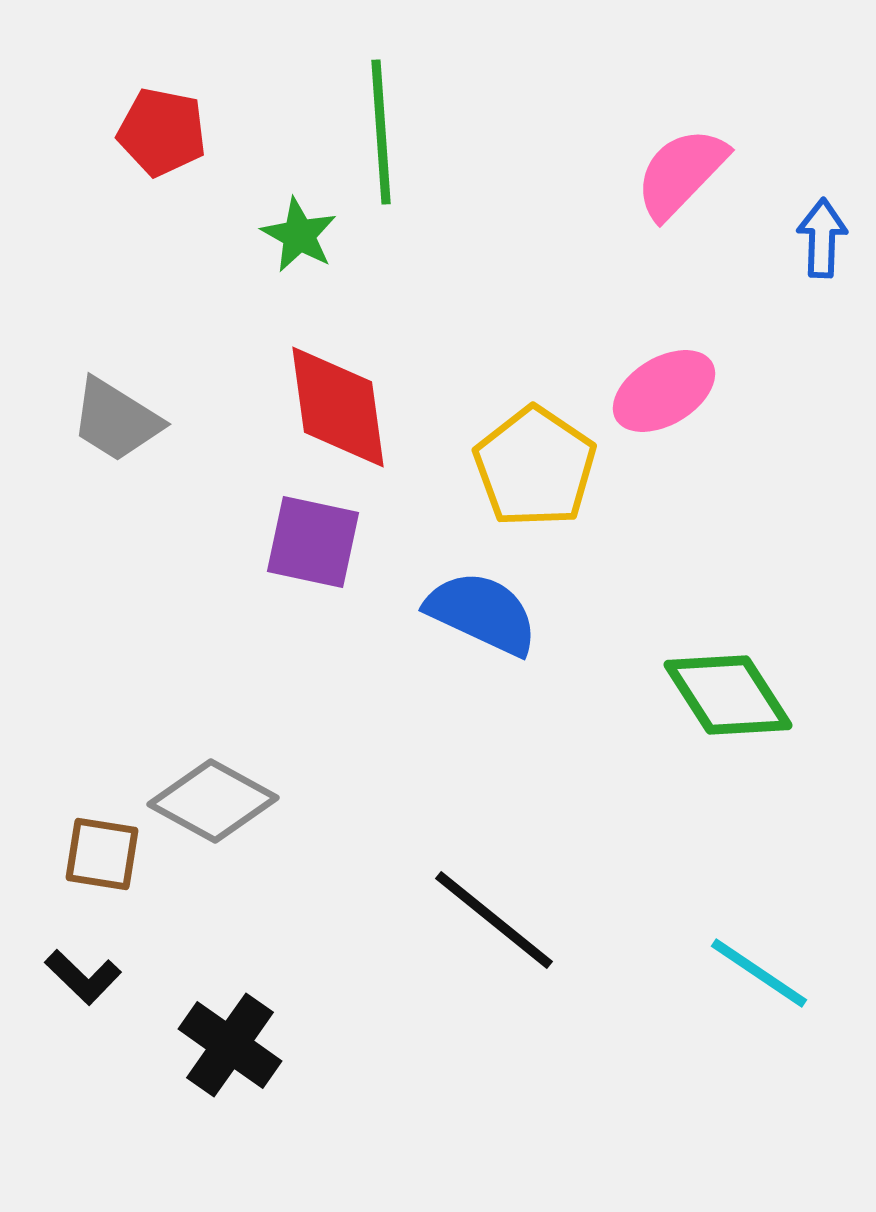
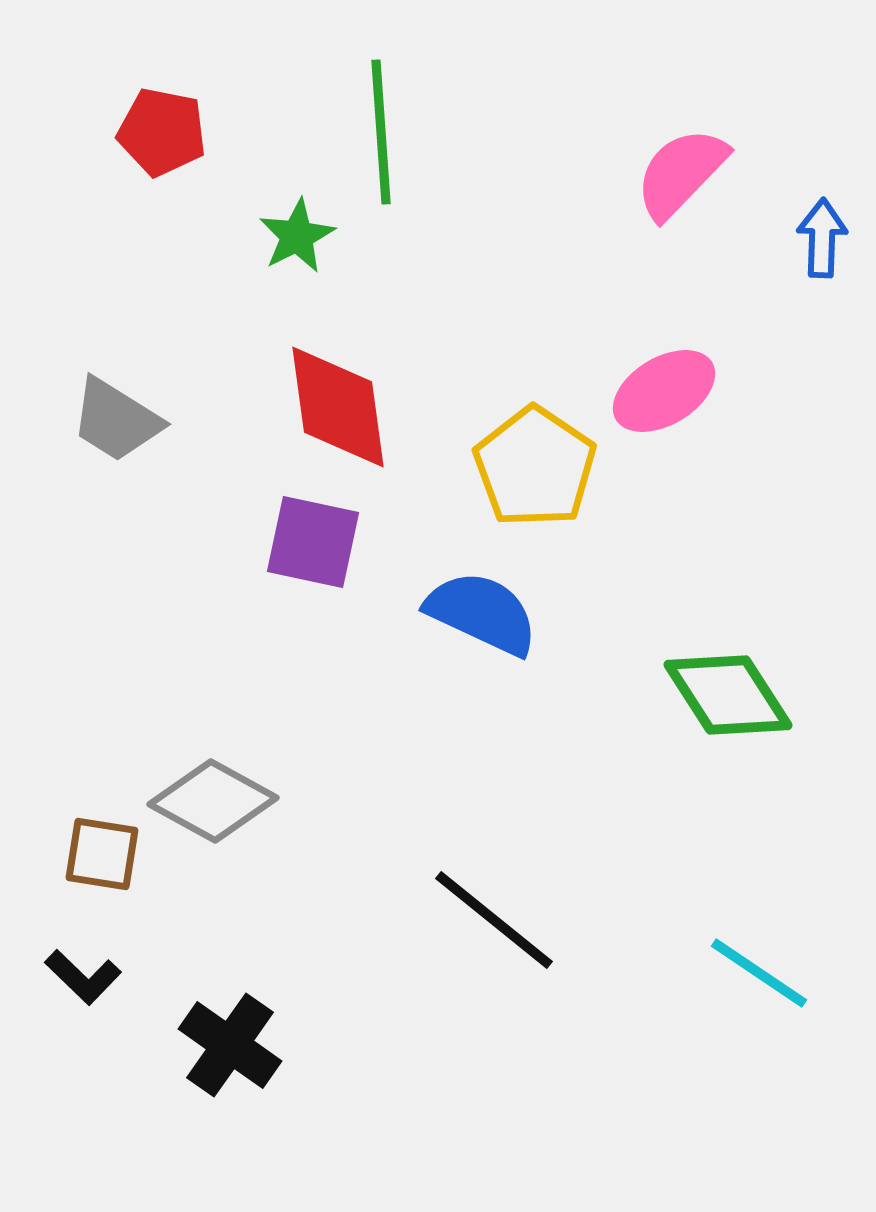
green star: moved 2 px left, 1 px down; rotated 16 degrees clockwise
